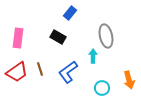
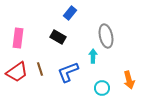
blue L-shape: rotated 15 degrees clockwise
